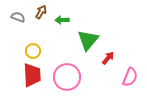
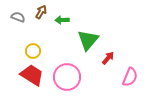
red trapezoid: rotated 55 degrees counterclockwise
